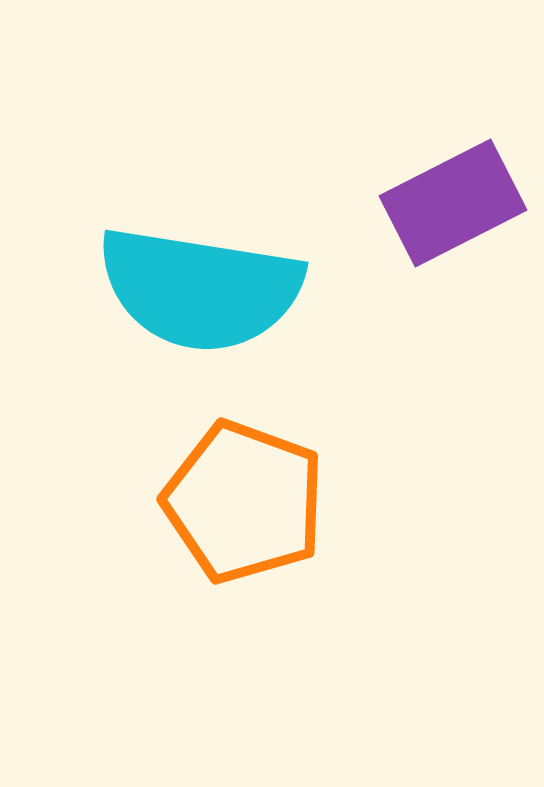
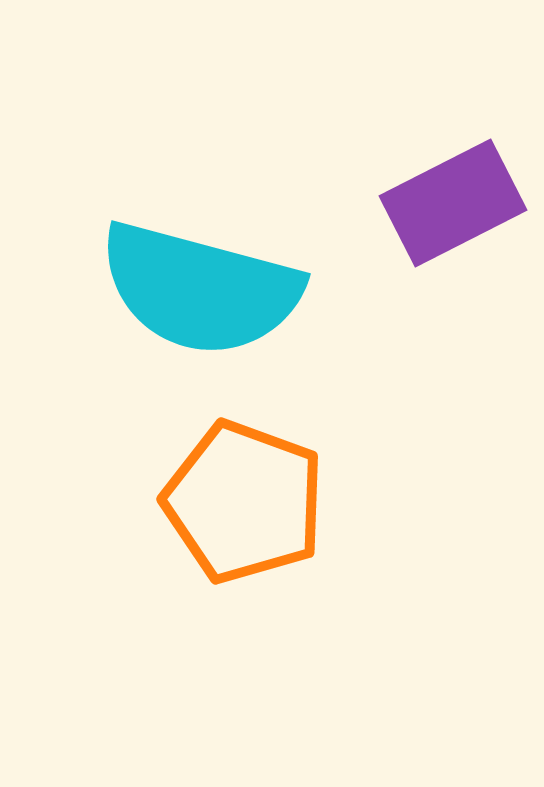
cyan semicircle: rotated 6 degrees clockwise
